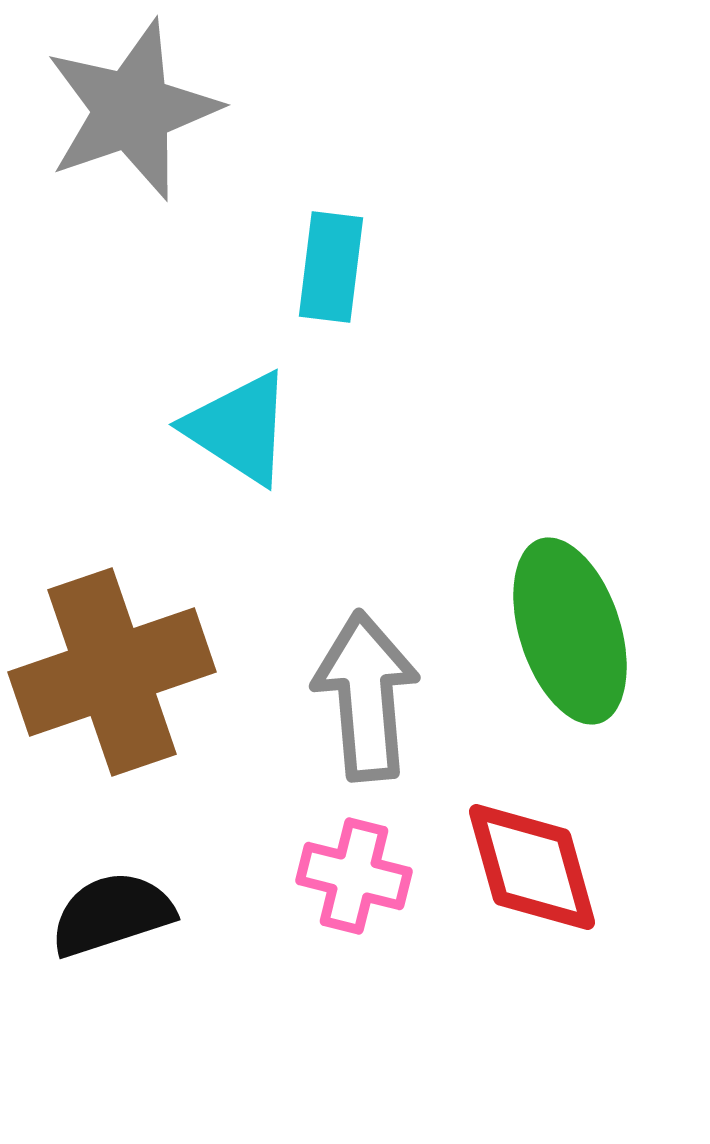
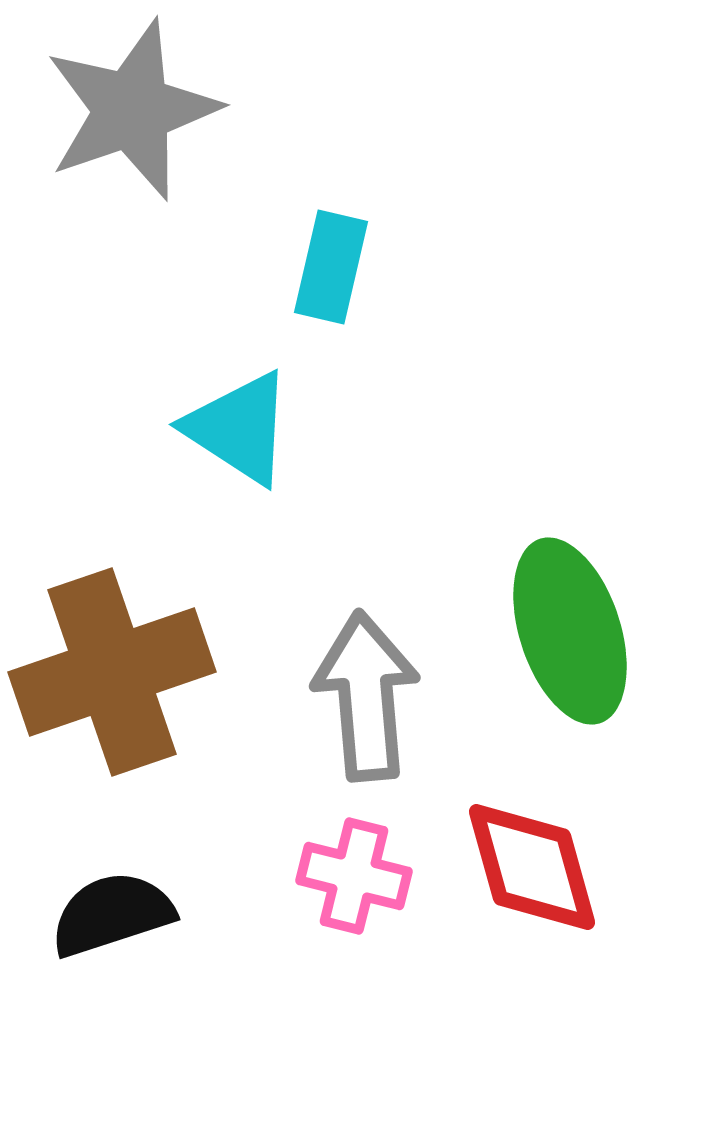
cyan rectangle: rotated 6 degrees clockwise
